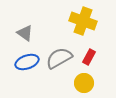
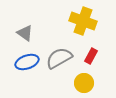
red rectangle: moved 2 px right, 1 px up
